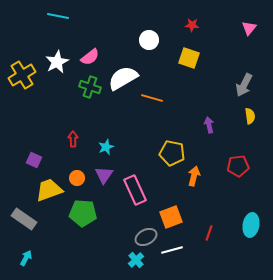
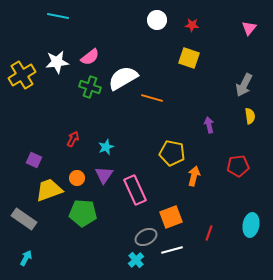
white circle: moved 8 px right, 20 px up
white star: rotated 20 degrees clockwise
red arrow: rotated 28 degrees clockwise
